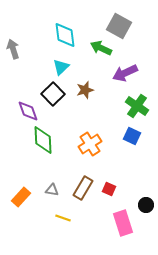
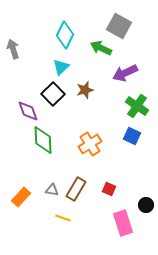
cyan diamond: rotated 32 degrees clockwise
brown rectangle: moved 7 px left, 1 px down
